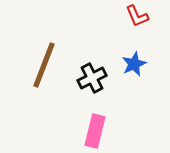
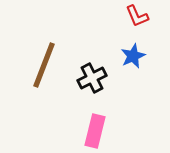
blue star: moved 1 px left, 8 px up
